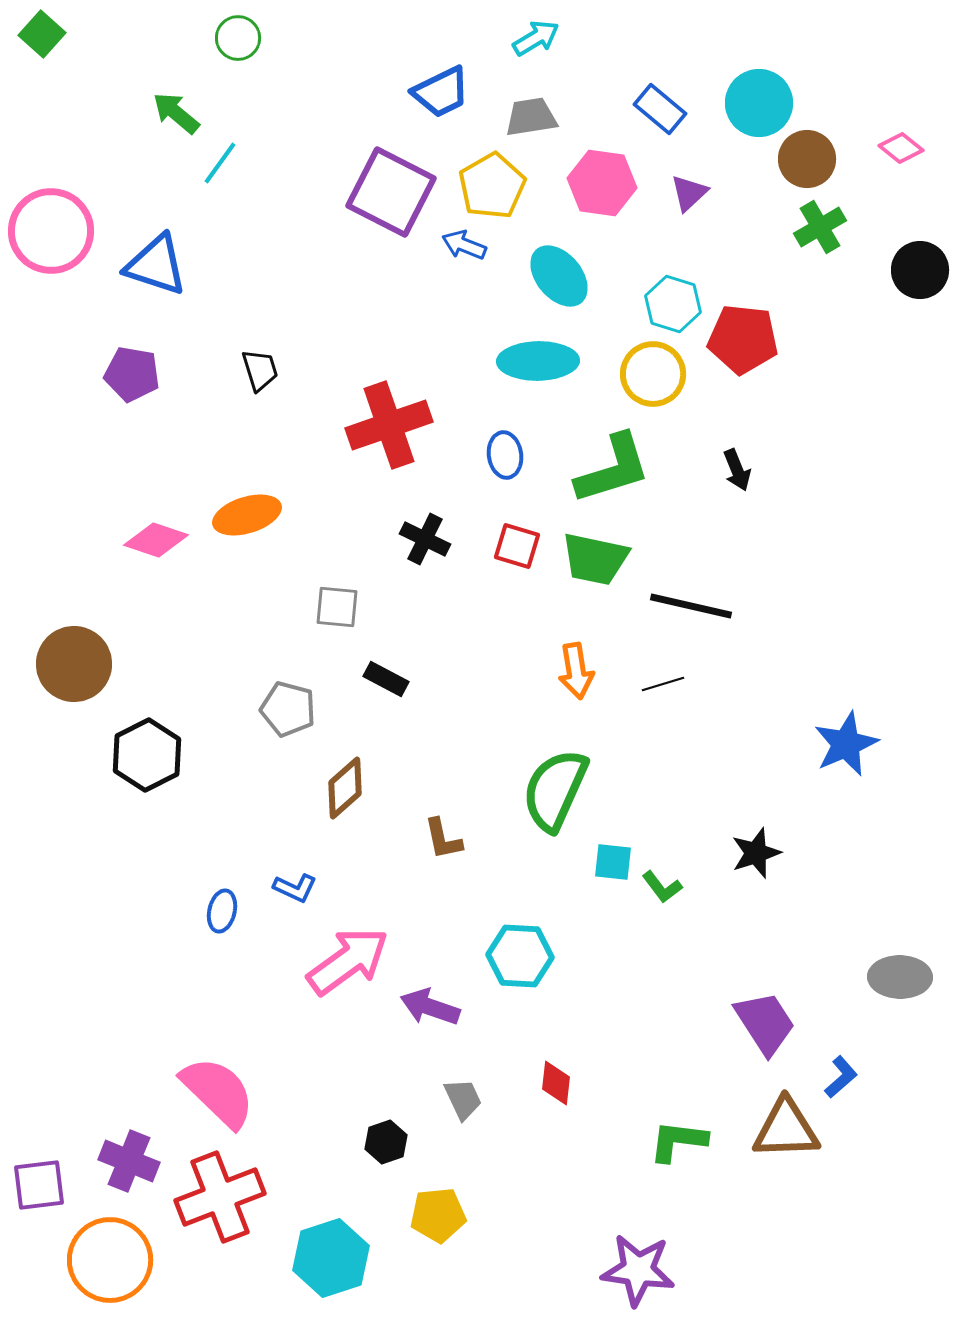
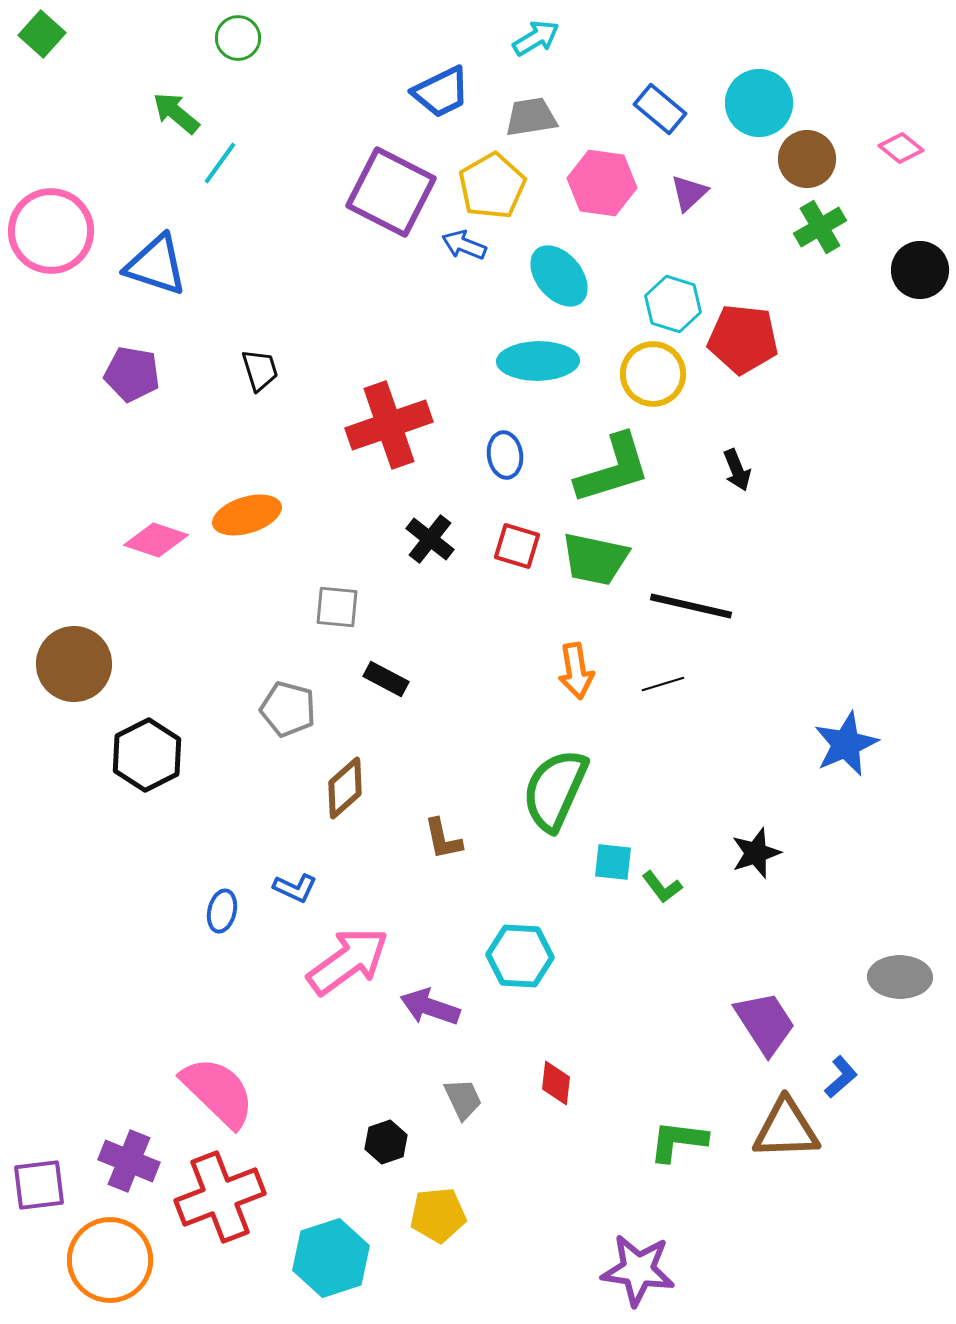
black cross at (425, 539): moved 5 px right; rotated 12 degrees clockwise
